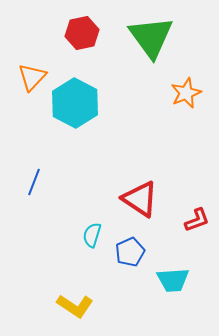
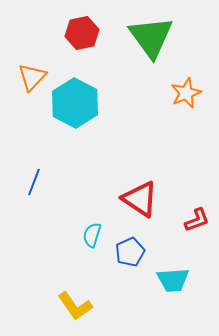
yellow L-shape: rotated 21 degrees clockwise
